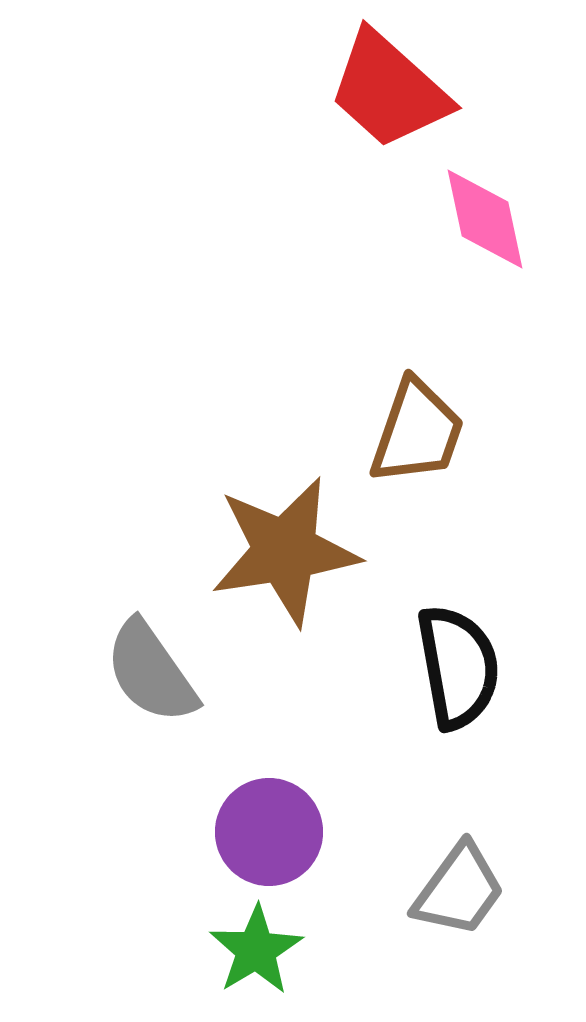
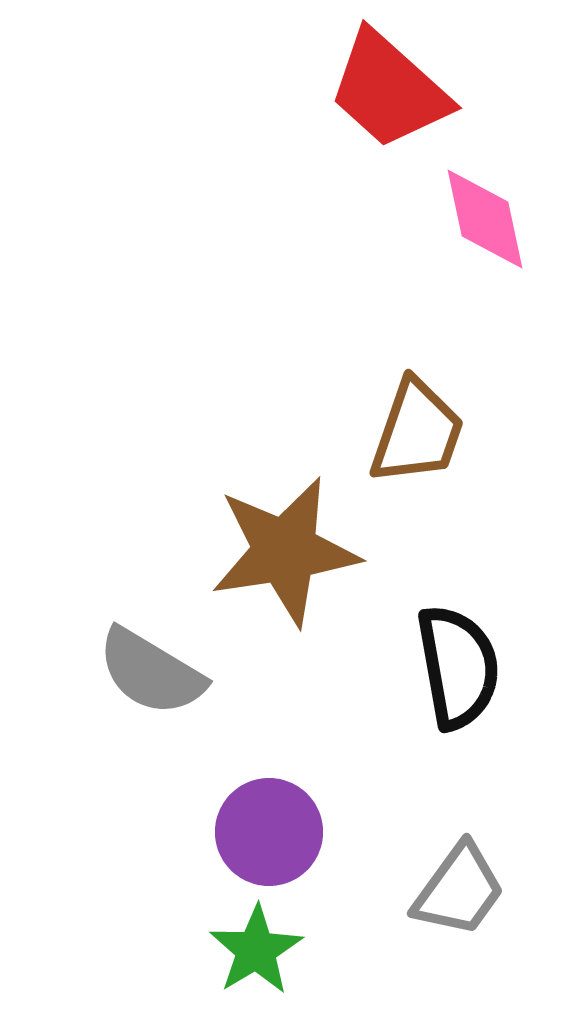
gray semicircle: rotated 24 degrees counterclockwise
